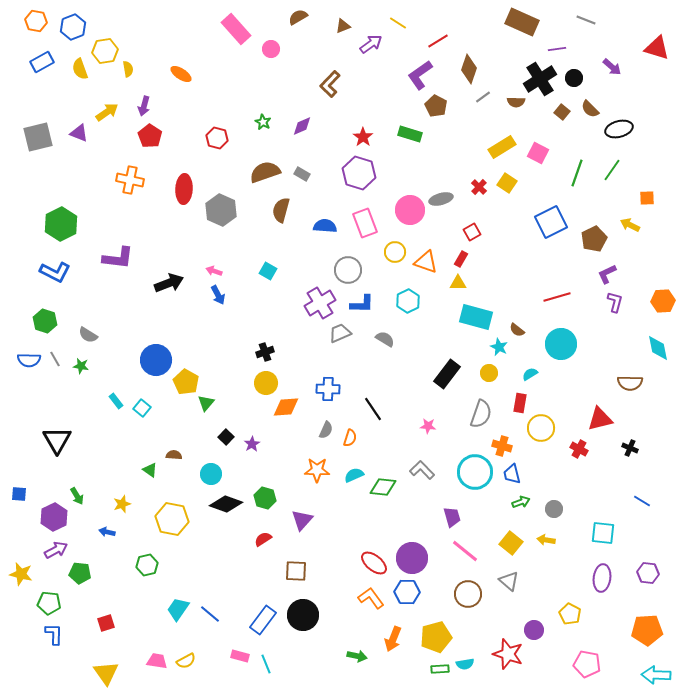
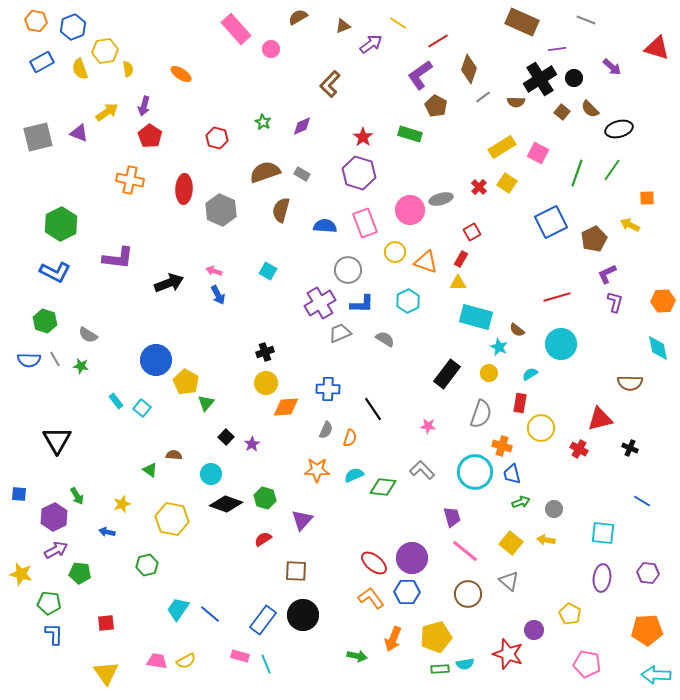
red square at (106, 623): rotated 12 degrees clockwise
